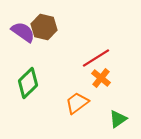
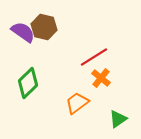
red line: moved 2 px left, 1 px up
